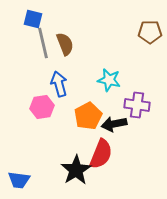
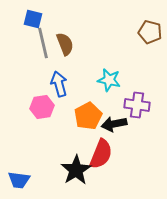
brown pentagon: rotated 15 degrees clockwise
